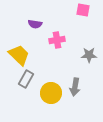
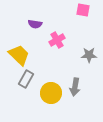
pink cross: rotated 21 degrees counterclockwise
